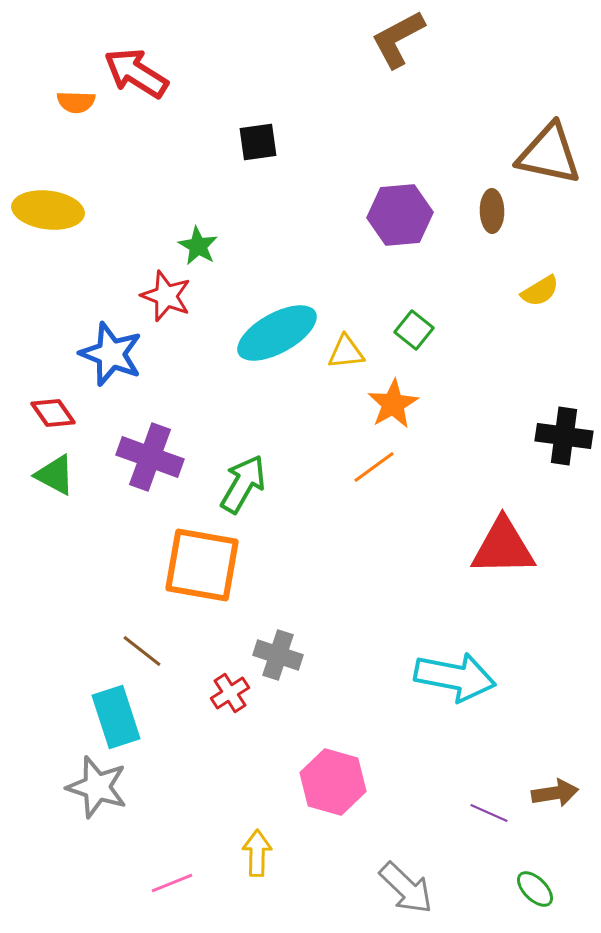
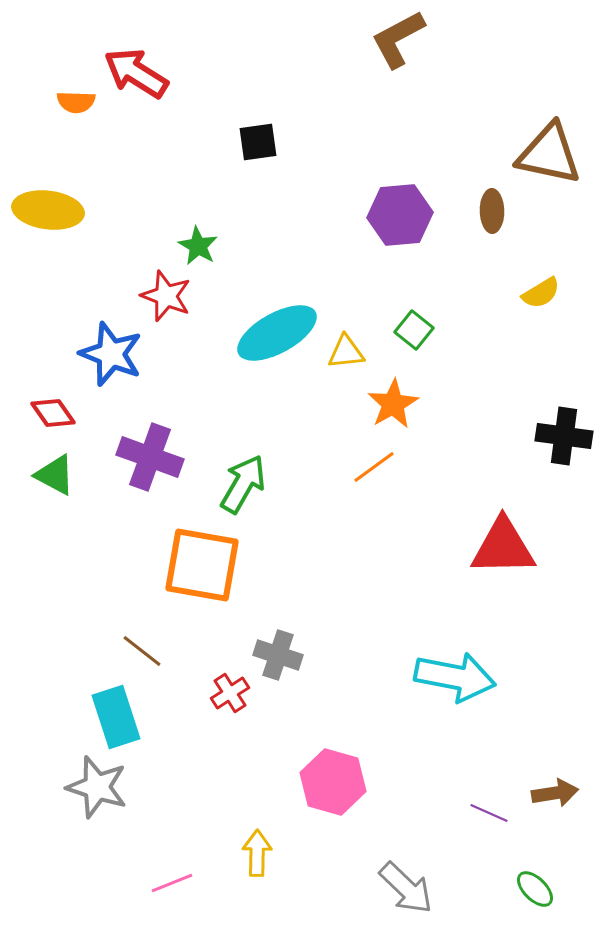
yellow semicircle: moved 1 px right, 2 px down
